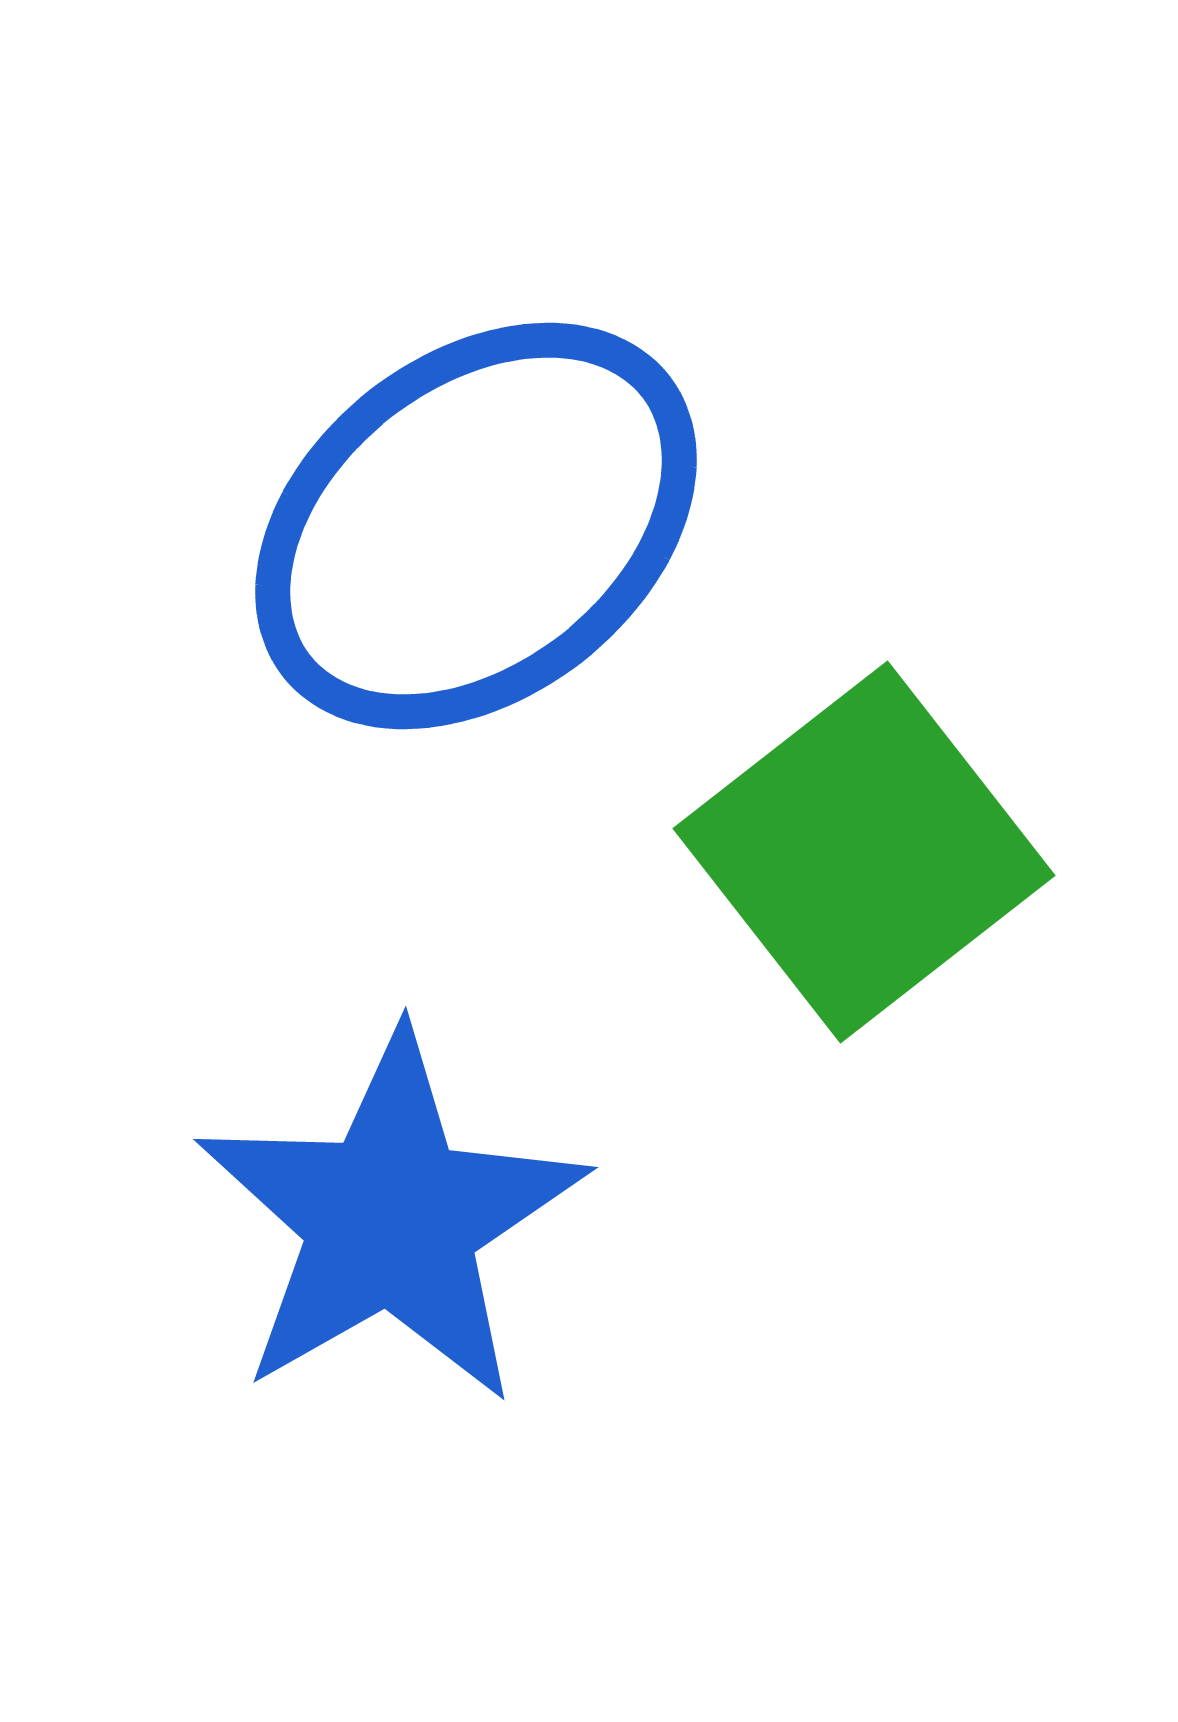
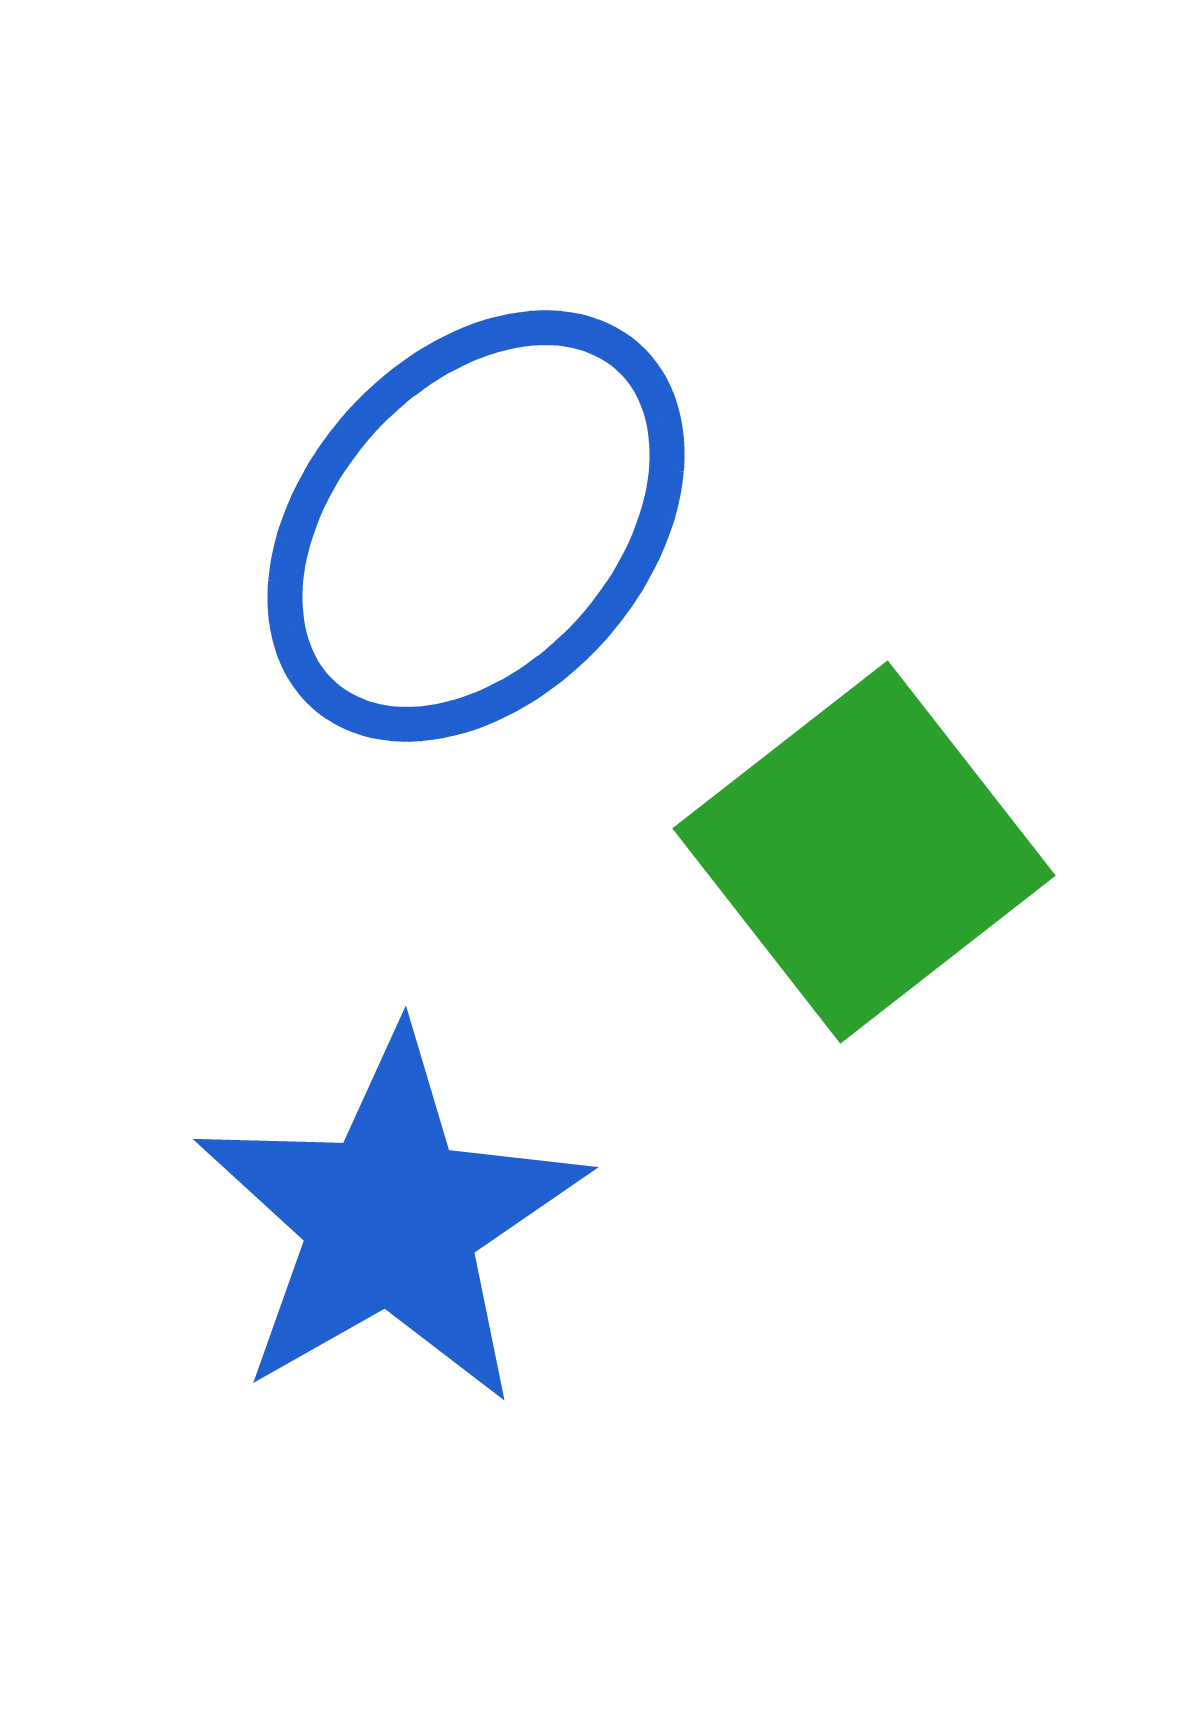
blue ellipse: rotated 10 degrees counterclockwise
